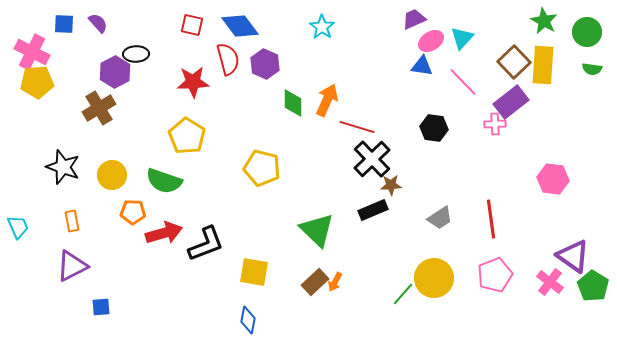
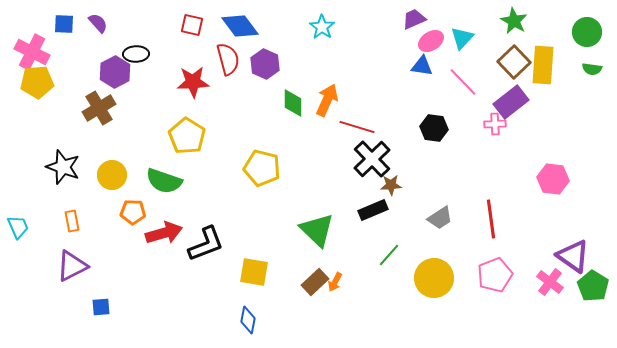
green star at (544, 21): moved 30 px left
green line at (403, 294): moved 14 px left, 39 px up
